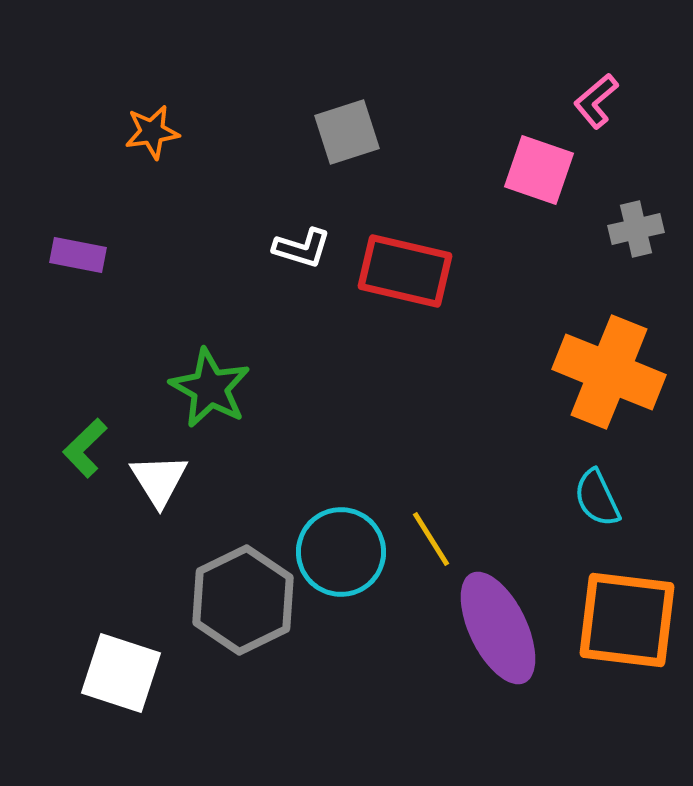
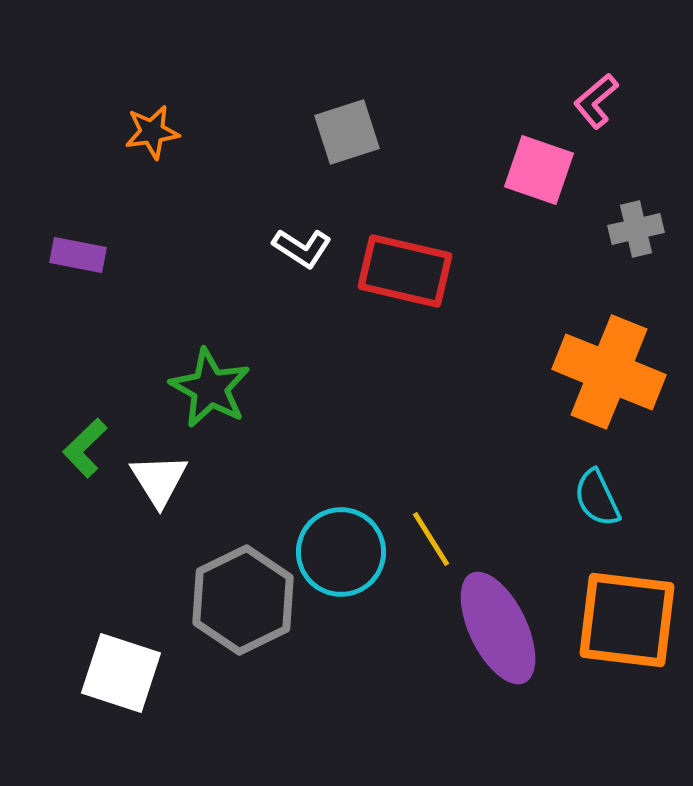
white L-shape: rotated 16 degrees clockwise
